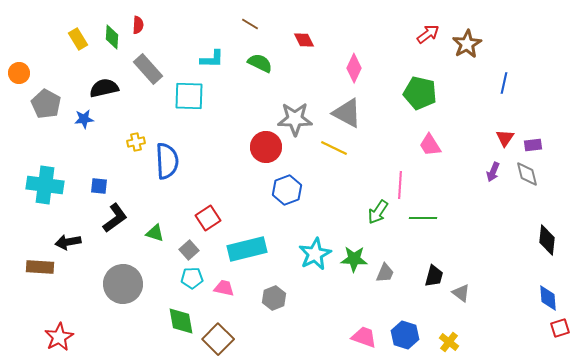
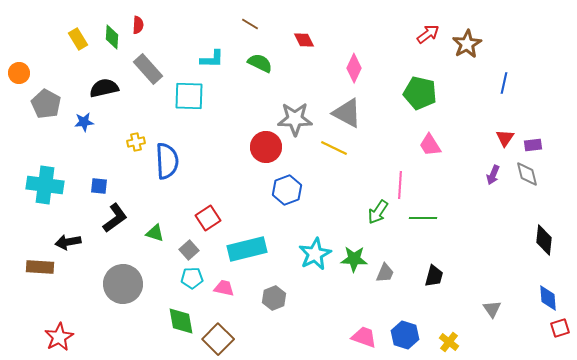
blue star at (84, 119): moved 3 px down
purple arrow at (493, 172): moved 3 px down
black diamond at (547, 240): moved 3 px left
gray triangle at (461, 293): moved 31 px right, 16 px down; rotated 18 degrees clockwise
